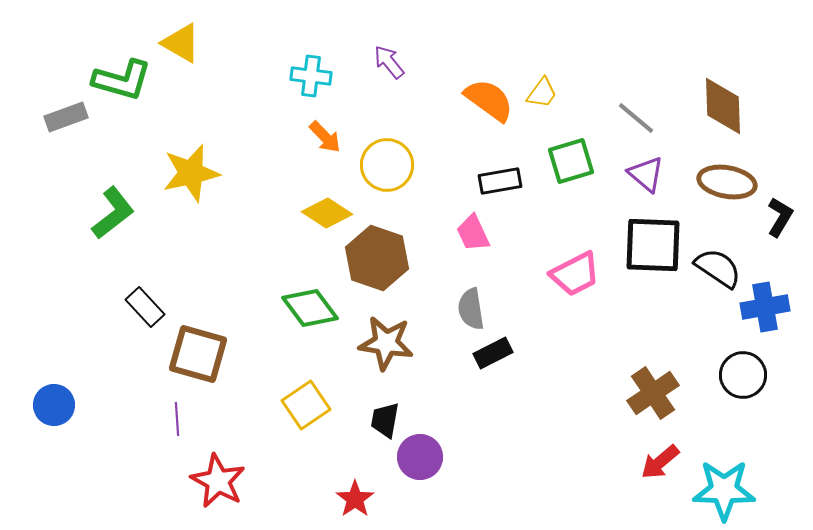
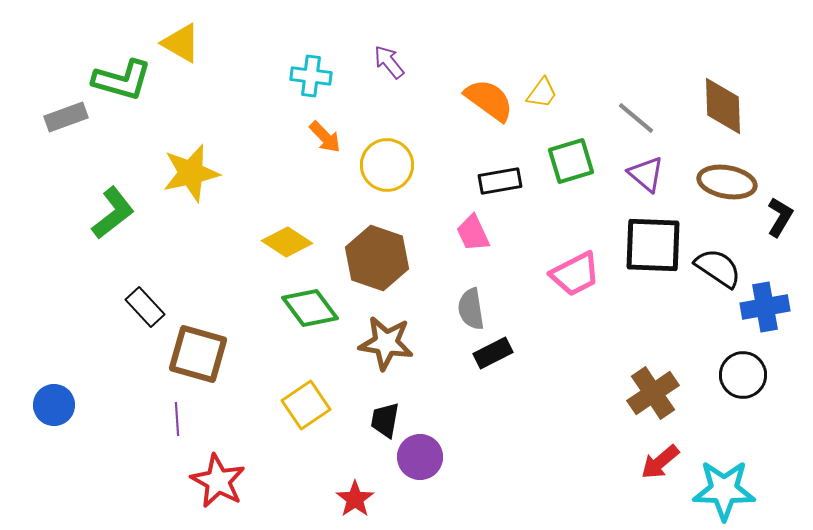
yellow diamond at (327, 213): moved 40 px left, 29 px down
